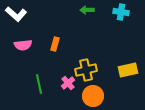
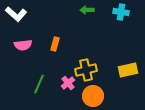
green line: rotated 36 degrees clockwise
